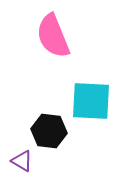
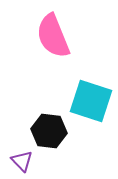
cyan square: rotated 15 degrees clockwise
purple triangle: rotated 15 degrees clockwise
